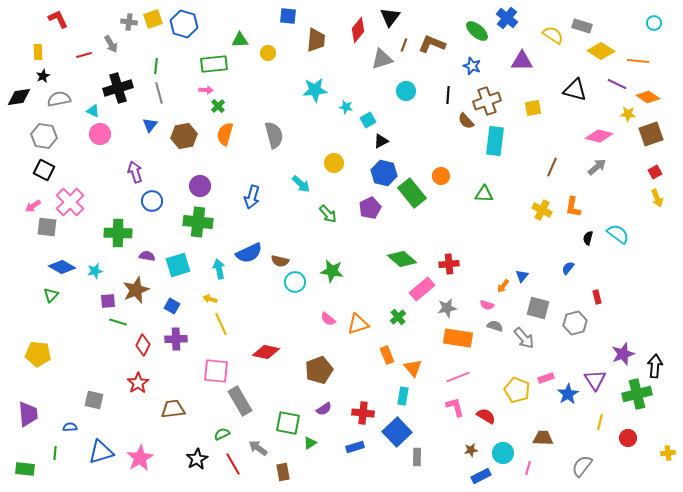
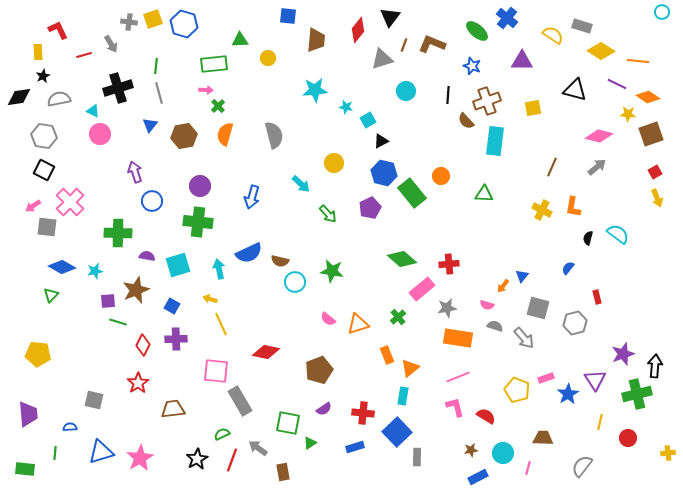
red L-shape at (58, 19): moved 11 px down
cyan circle at (654, 23): moved 8 px right, 11 px up
yellow circle at (268, 53): moved 5 px down
orange triangle at (413, 368): moved 3 px left; rotated 30 degrees clockwise
red line at (233, 464): moved 1 px left, 4 px up; rotated 50 degrees clockwise
blue rectangle at (481, 476): moved 3 px left, 1 px down
